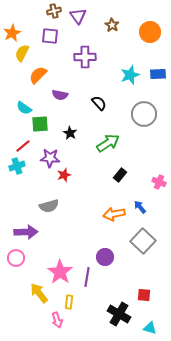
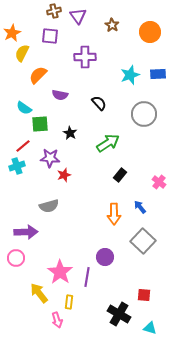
pink cross: rotated 16 degrees clockwise
orange arrow: rotated 80 degrees counterclockwise
